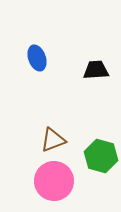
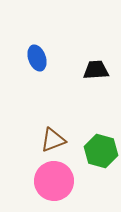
green hexagon: moved 5 px up
